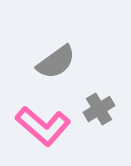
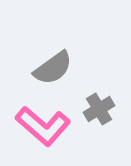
gray semicircle: moved 3 px left, 6 px down
